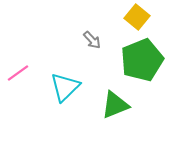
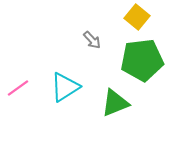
green pentagon: rotated 15 degrees clockwise
pink line: moved 15 px down
cyan triangle: rotated 12 degrees clockwise
green triangle: moved 2 px up
